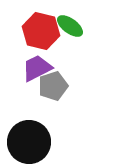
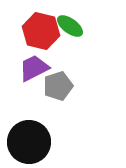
purple trapezoid: moved 3 px left
gray pentagon: moved 5 px right
